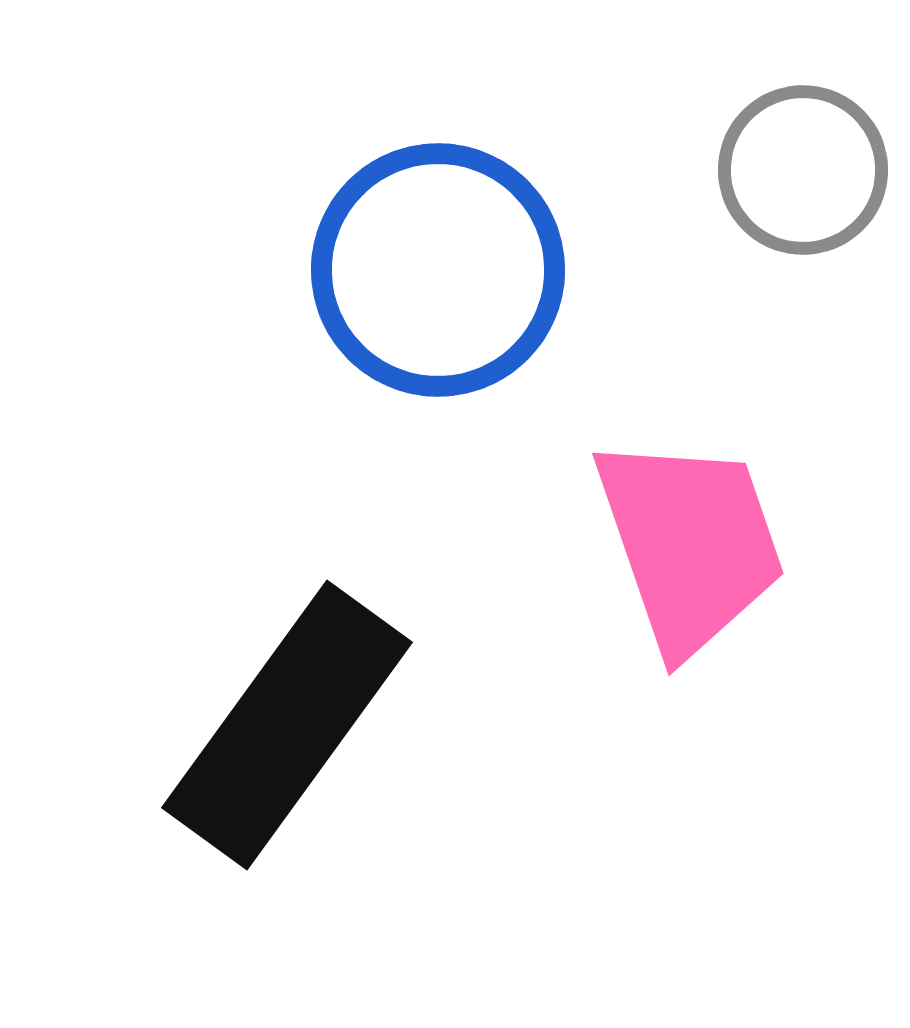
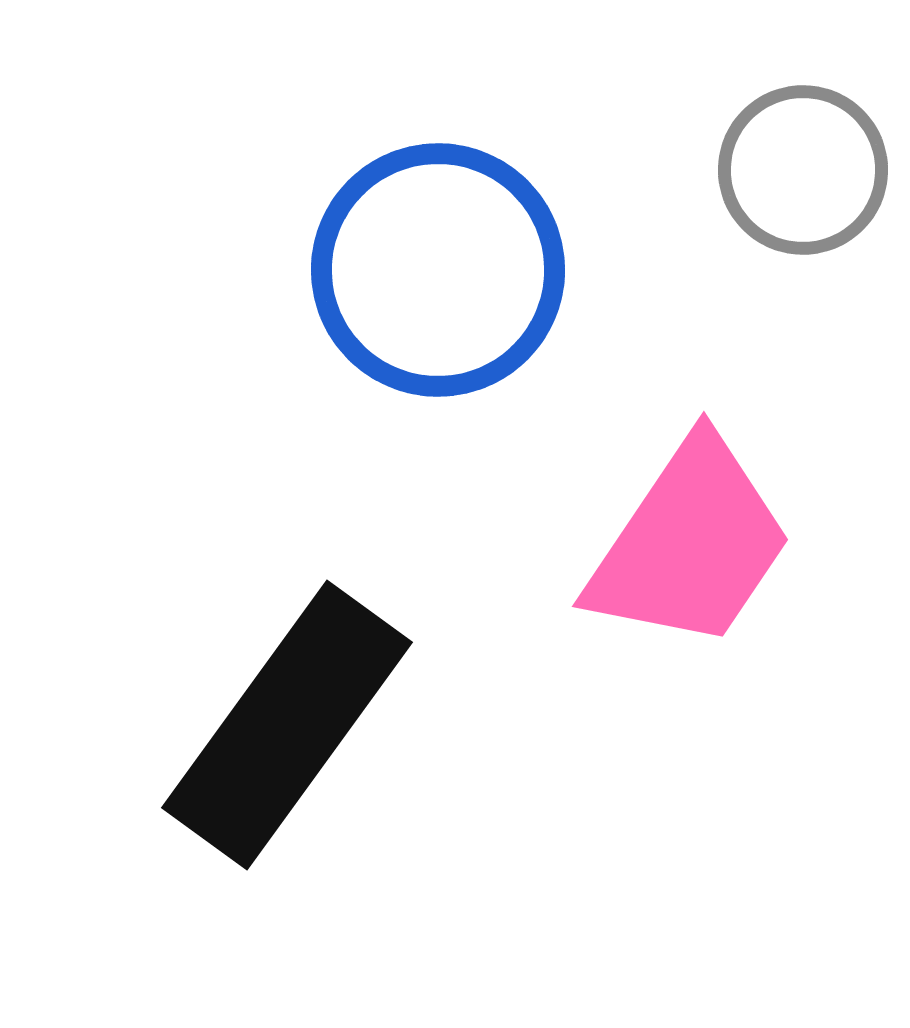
pink trapezoid: rotated 53 degrees clockwise
